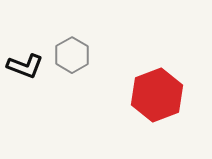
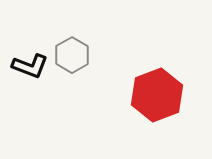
black L-shape: moved 5 px right
